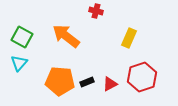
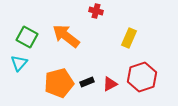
green square: moved 5 px right
orange pentagon: moved 1 px left, 2 px down; rotated 20 degrees counterclockwise
